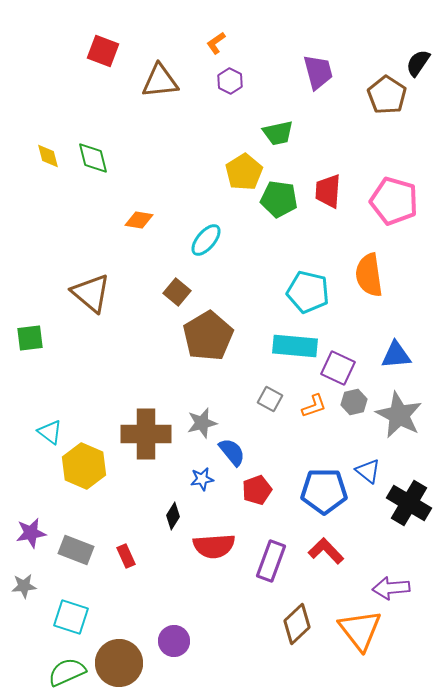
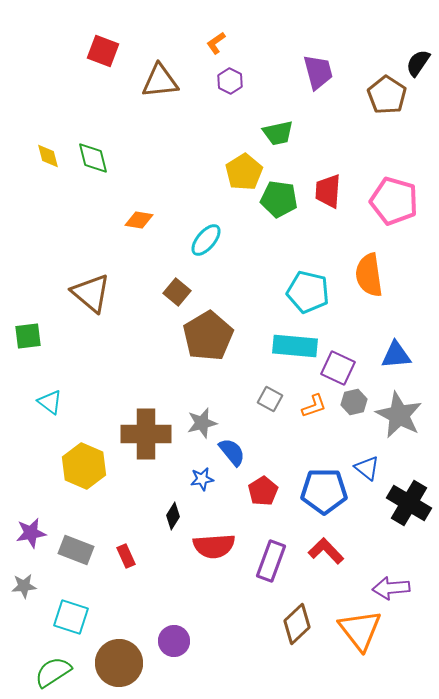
green square at (30, 338): moved 2 px left, 2 px up
cyan triangle at (50, 432): moved 30 px up
blue triangle at (368, 471): moved 1 px left, 3 px up
red pentagon at (257, 490): moved 6 px right, 1 px down; rotated 12 degrees counterclockwise
green semicircle at (67, 672): moved 14 px left; rotated 9 degrees counterclockwise
